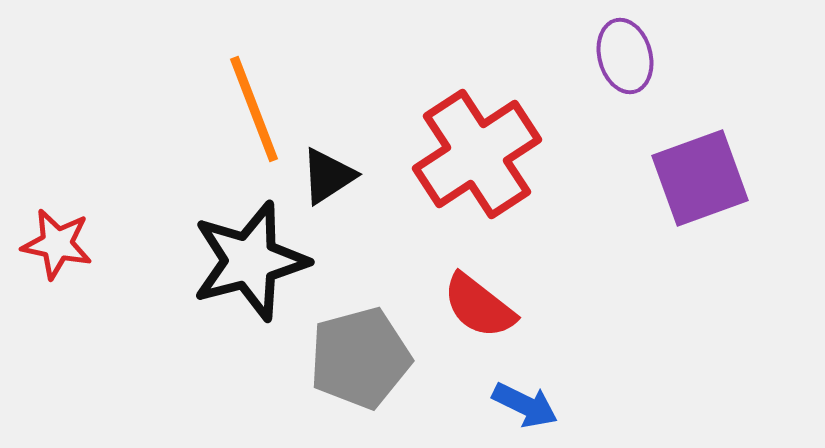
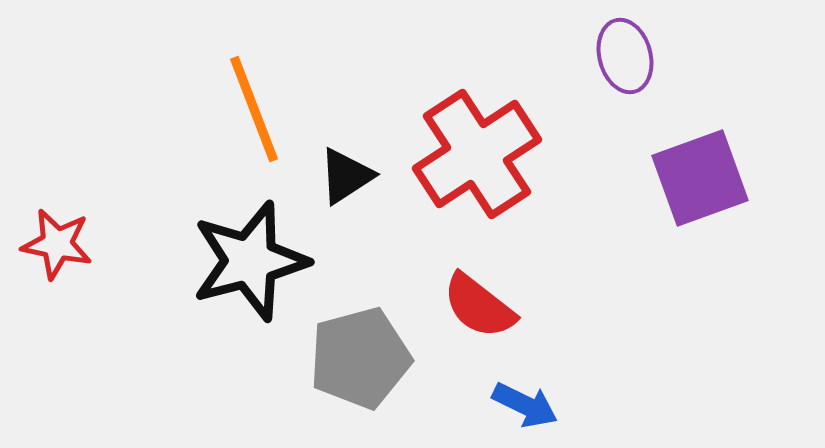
black triangle: moved 18 px right
